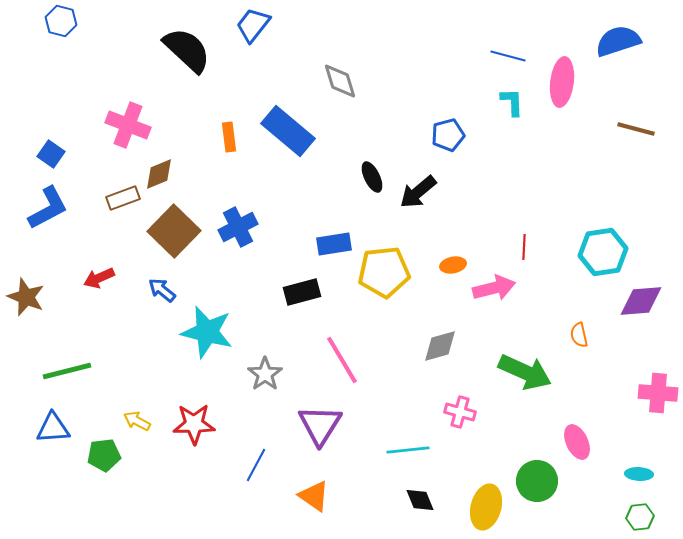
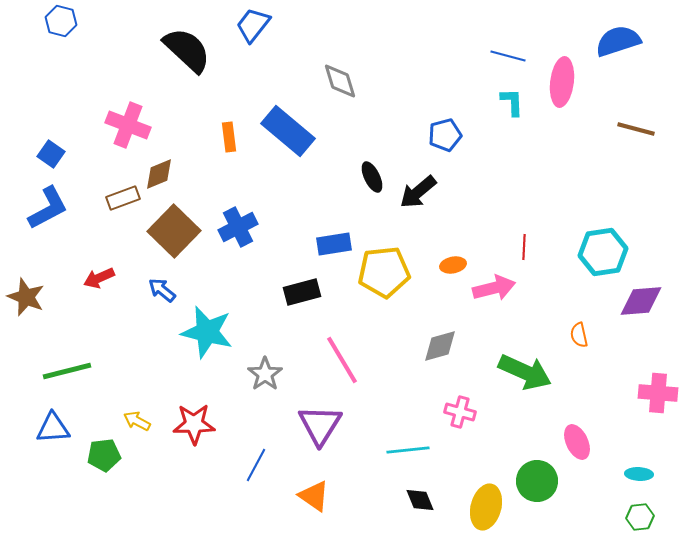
blue pentagon at (448, 135): moved 3 px left
